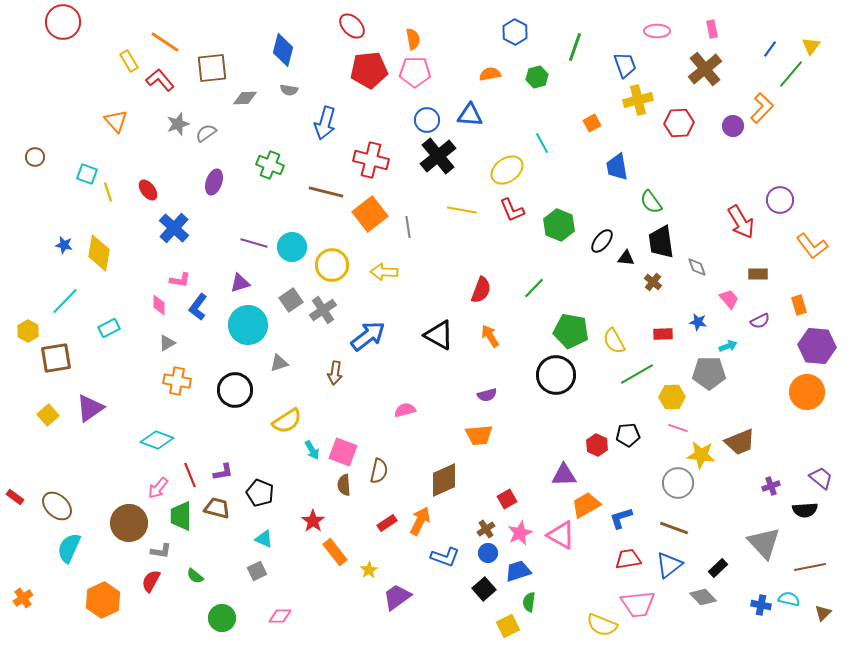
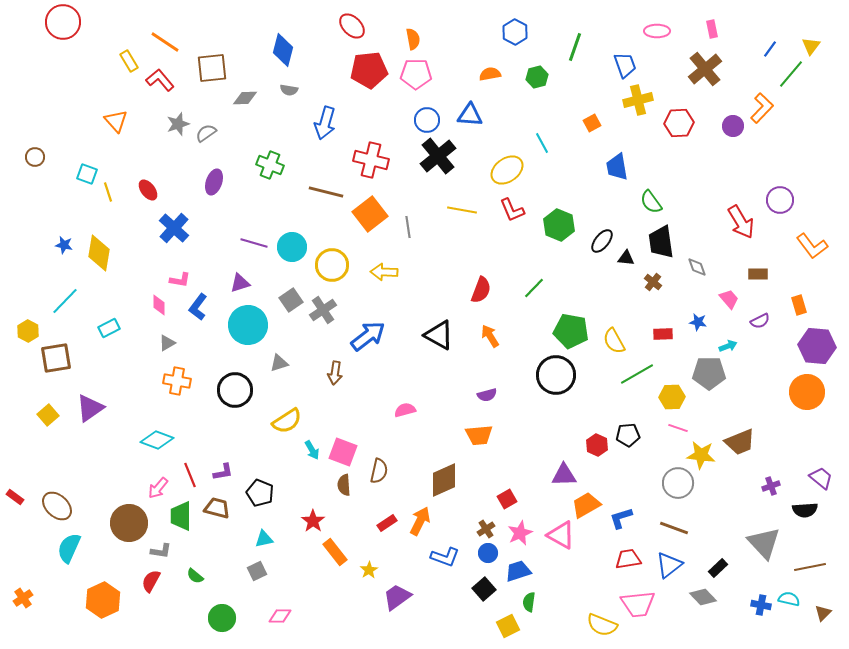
pink pentagon at (415, 72): moved 1 px right, 2 px down
cyan triangle at (264, 539): rotated 36 degrees counterclockwise
